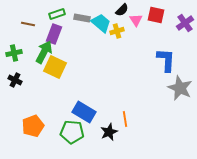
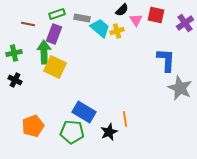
cyan trapezoid: moved 1 px left, 5 px down
green arrow: rotated 30 degrees counterclockwise
